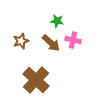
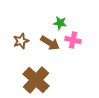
green star: moved 3 px right, 2 px down
brown arrow: moved 1 px left; rotated 12 degrees counterclockwise
